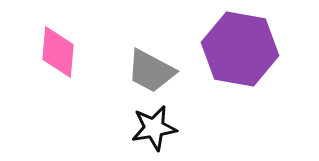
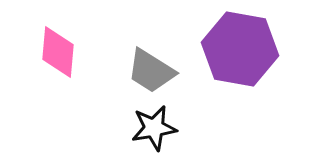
gray trapezoid: rotated 4 degrees clockwise
